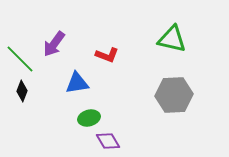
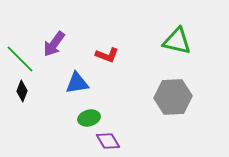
green triangle: moved 5 px right, 2 px down
gray hexagon: moved 1 px left, 2 px down
